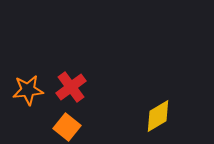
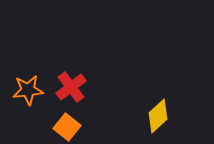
yellow diamond: rotated 12 degrees counterclockwise
